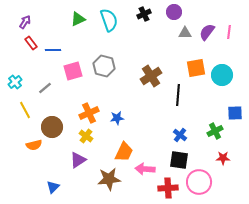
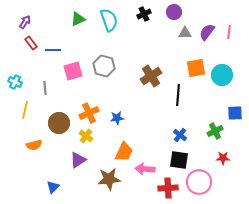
cyan cross: rotated 24 degrees counterclockwise
gray line: rotated 56 degrees counterclockwise
yellow line: rotated 42 degrees clockwise
brown circle: moved 7 px right, 4 px up
